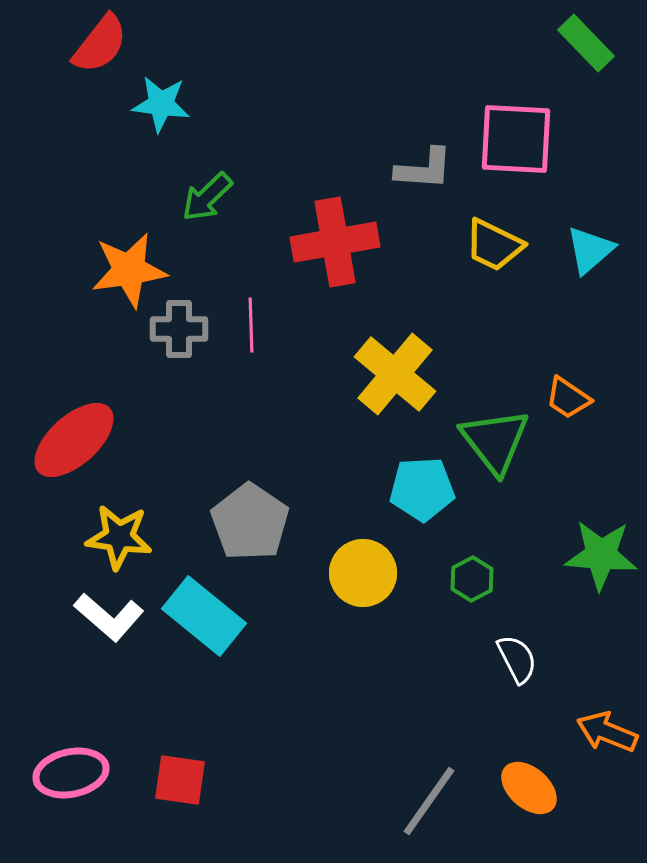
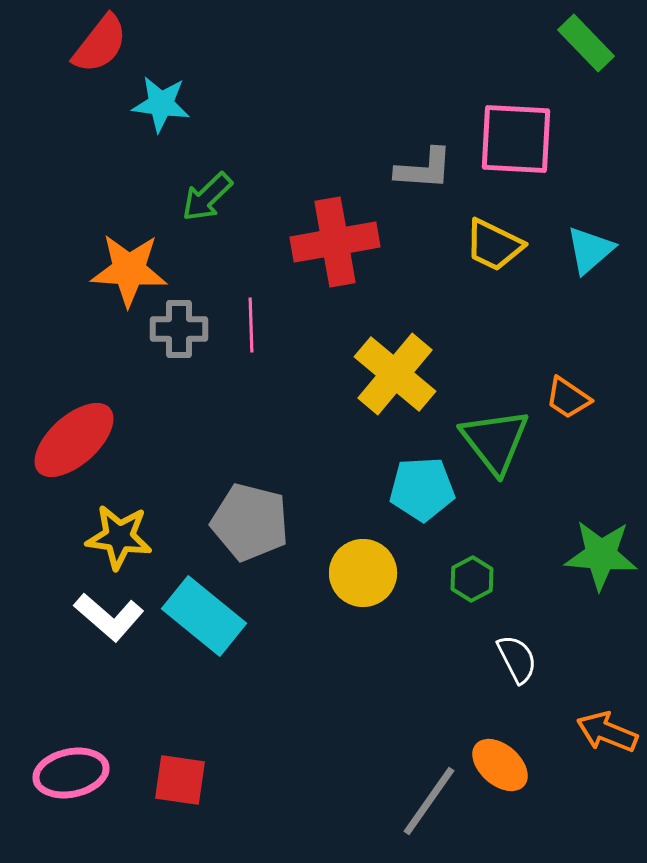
orange star: rotated 12 degrees clockwise
gray pentagon: rotated 20 degrees counterclockwise
orange ellipse: moved 29 px left, 23 px up
